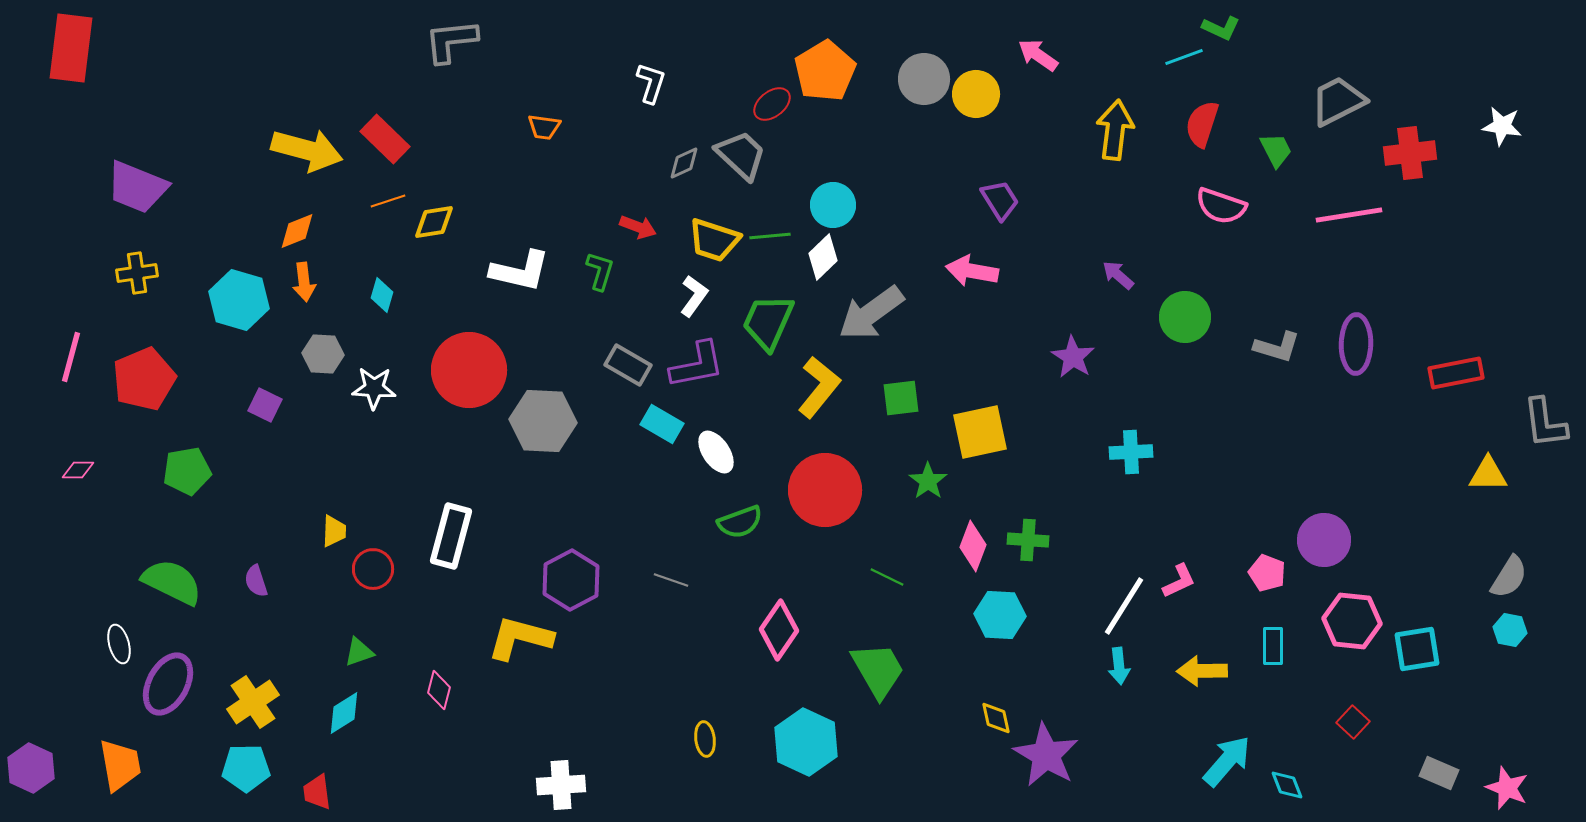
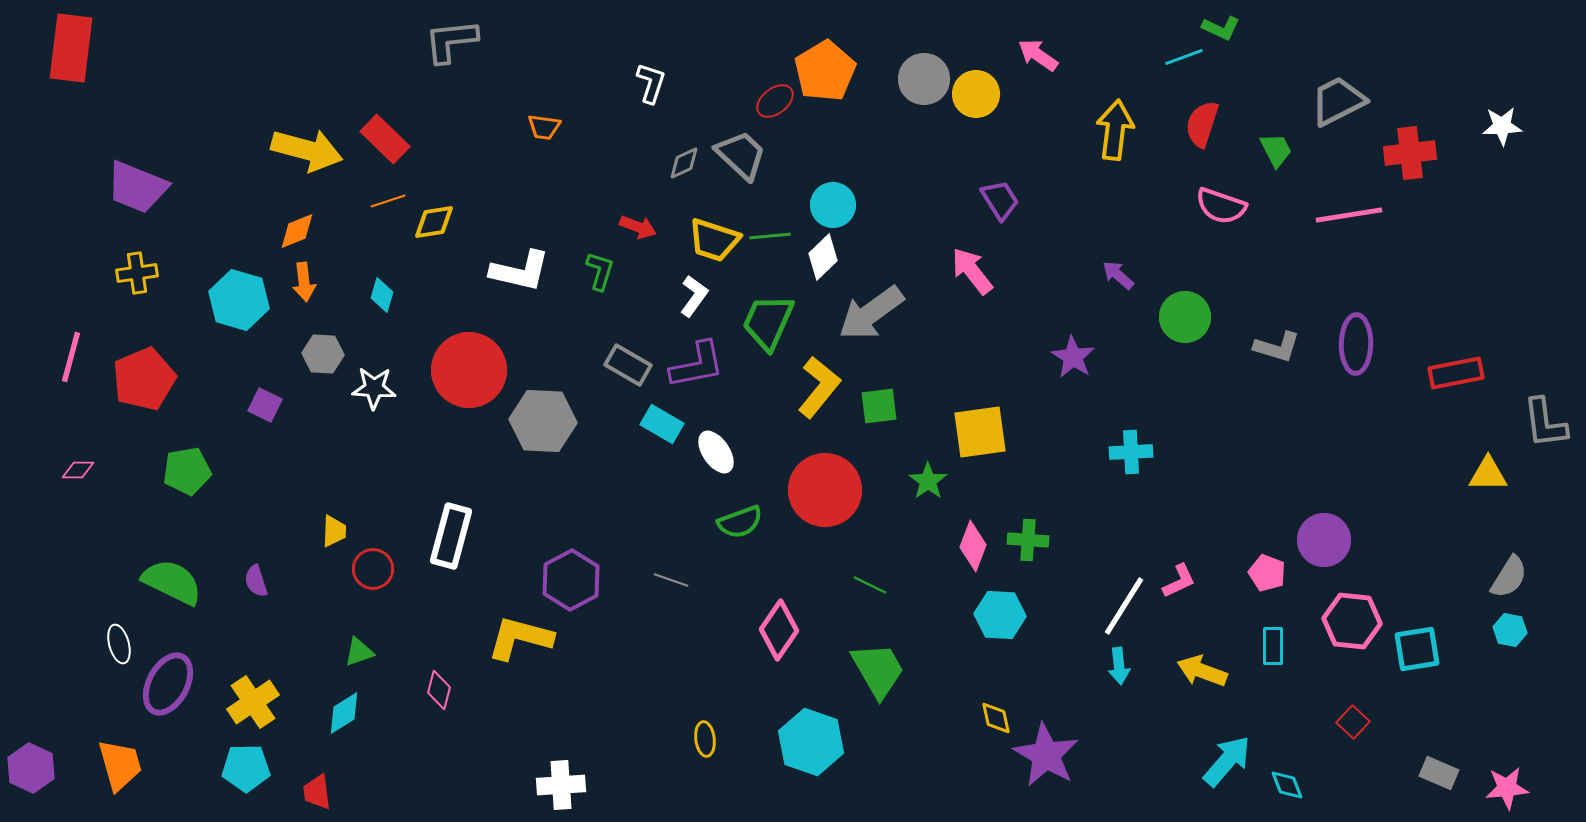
red ellipse at (772, 104): moved 3 px right, 3 px up
white star at (1502, 126): rotated 12 degrees counterclockwise
pink arrow at (972, 271): rotated 42 degrees clockwise
green square at (901, 398): moved 22 px left, 8 px down
yellow square at (980, 432): rotated 4 degrees clockwise
green line at (887, 577): moved 17 px left, 8 px down
yellow arrow at (1202, 671): rotated 21 degrees clockwise
cyan hexagon at (806, 742): moved 5 px right; rotated 6 degrees counterclockwise
orange trapezoid at (120, 765): rotated 6 degrees counterclockwise
pink star at (1507, 788): rotated 27 degrees counterclockwise
